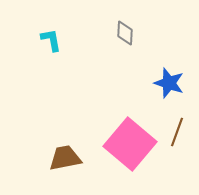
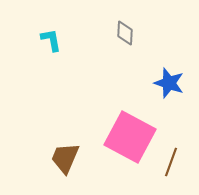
brown line: moved 6 px left, 30 px down
pink square: moved 7 px up; rotated 12 degrees counterclockwise
brown trapezoid: rotated 56 degrees counterclockwise
